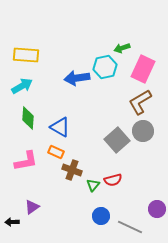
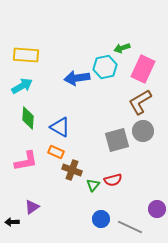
gray square: rotated 25 degrees clockwise
blue circle: moved 3 px down
